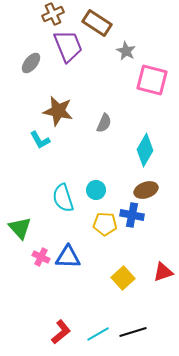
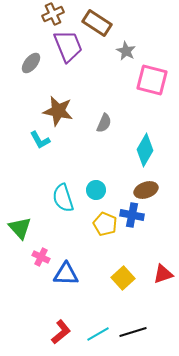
yellow pentagon: rotated 20 degrees clockwise
blue triangle: moved 2 px left, 17 px down
red triangle: moved 2 px down
